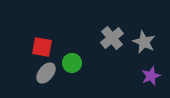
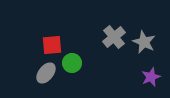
gray cross: moved 2 px right, 1 px up
red square: moved 10 px right, 2 px up; rotated 15 degrees counterclockwise
purple star: moved 1 px down
